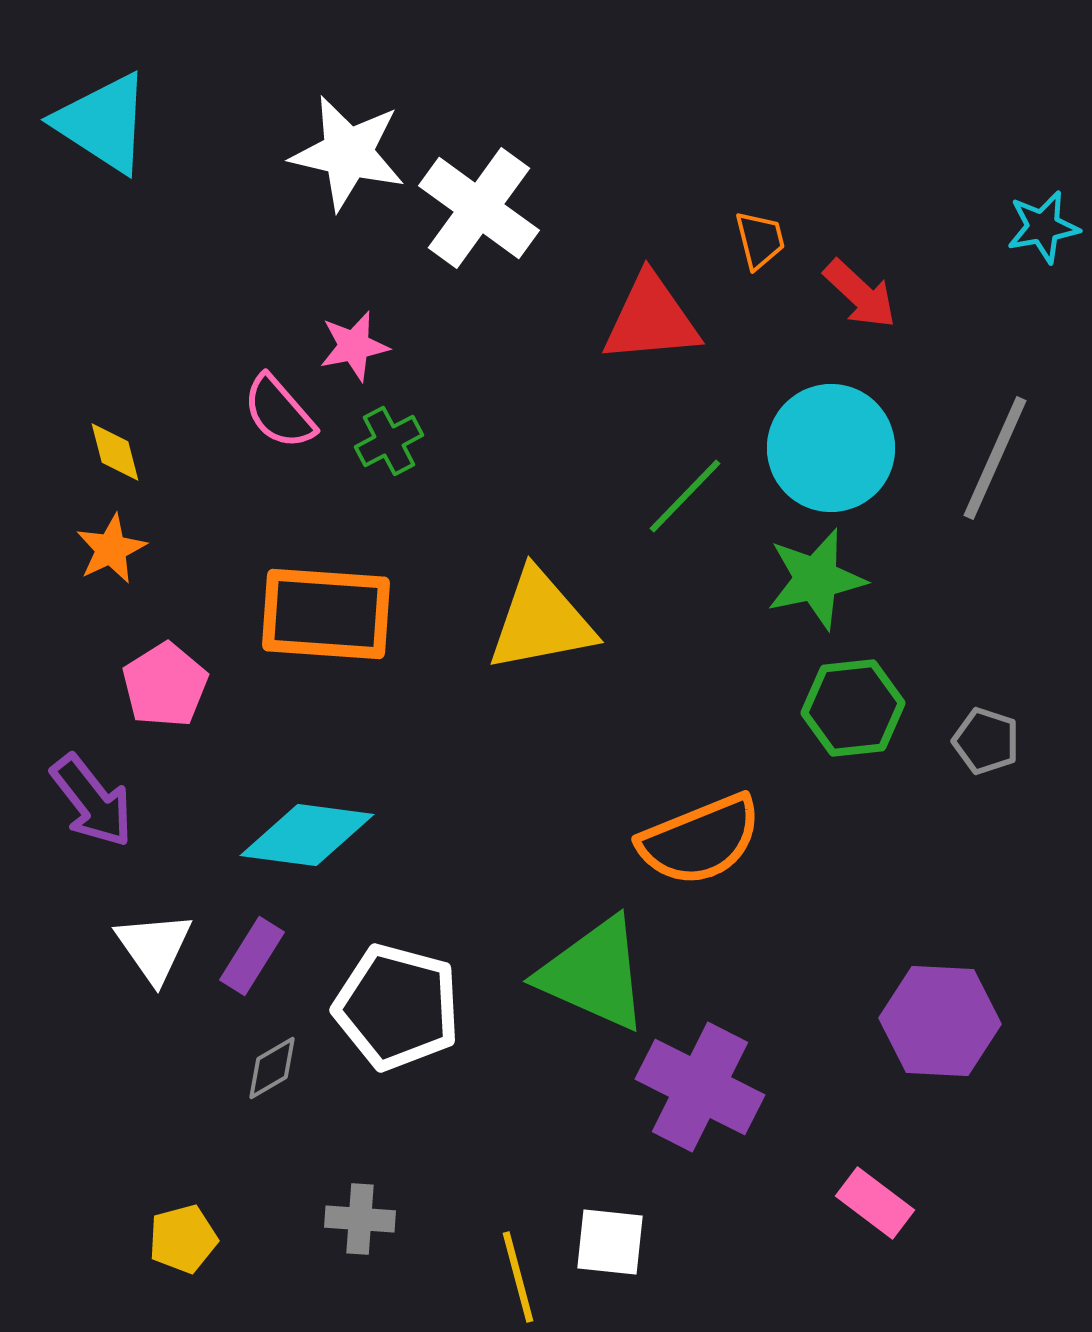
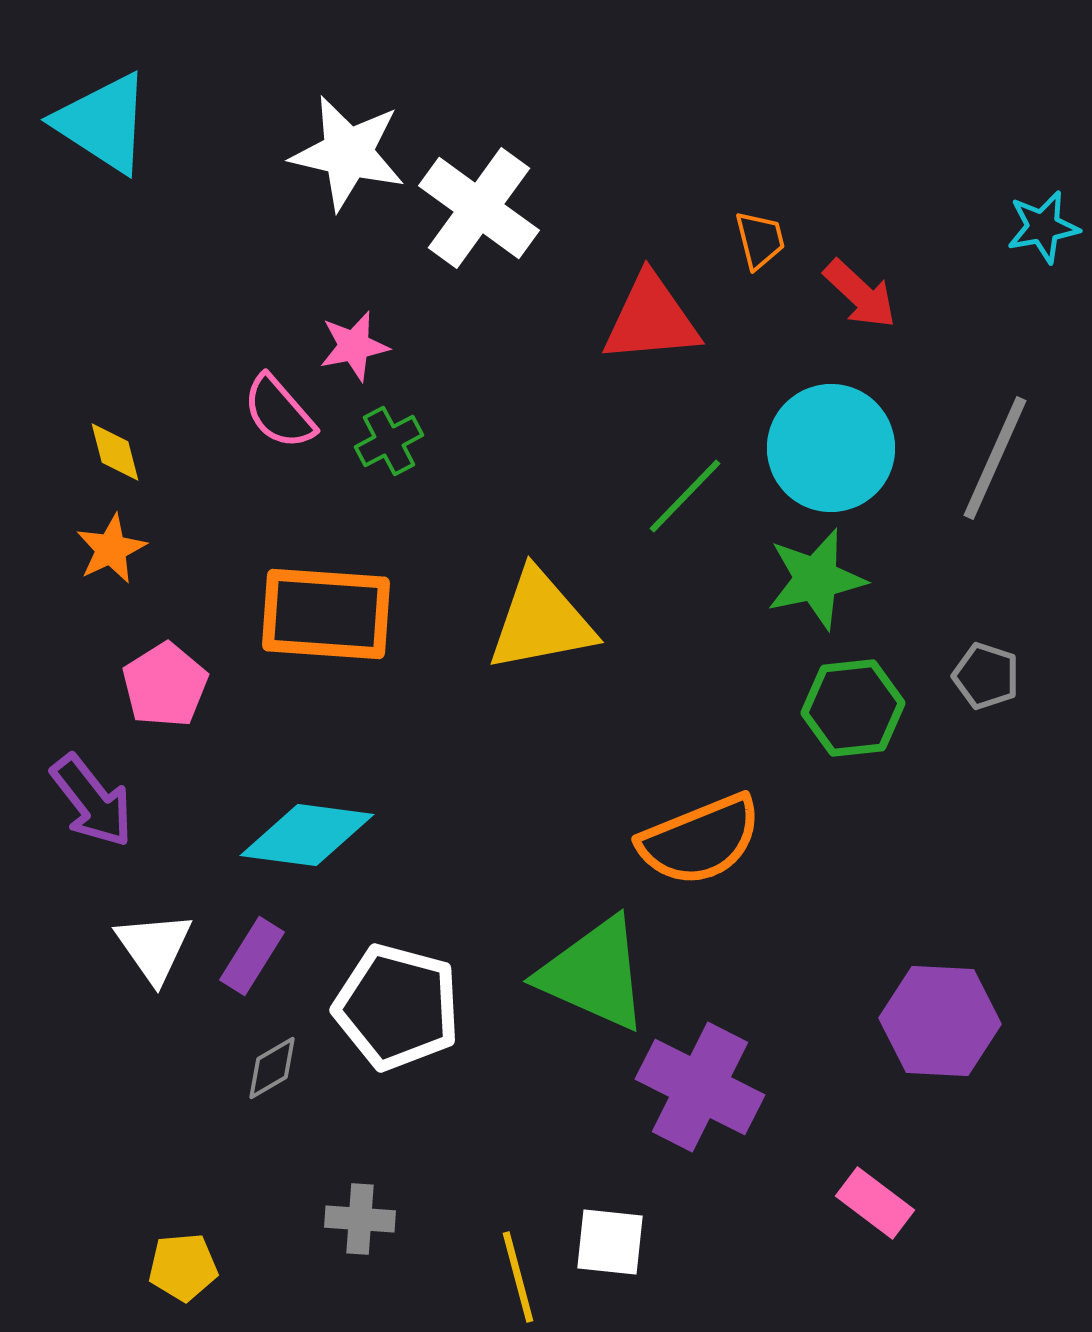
gray pentagon: moved 65 px up
yellow pentagon: moved 28 px down; rotated 10 degrees clockwise
